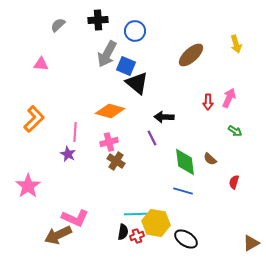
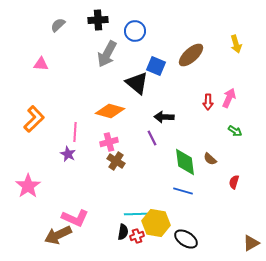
blue square: moved 30 px right
